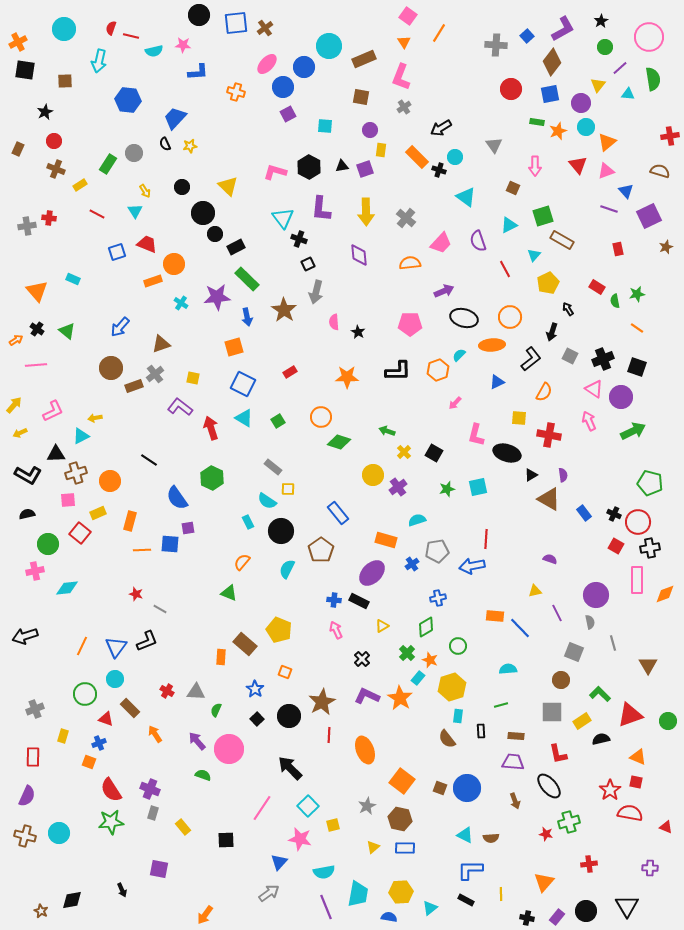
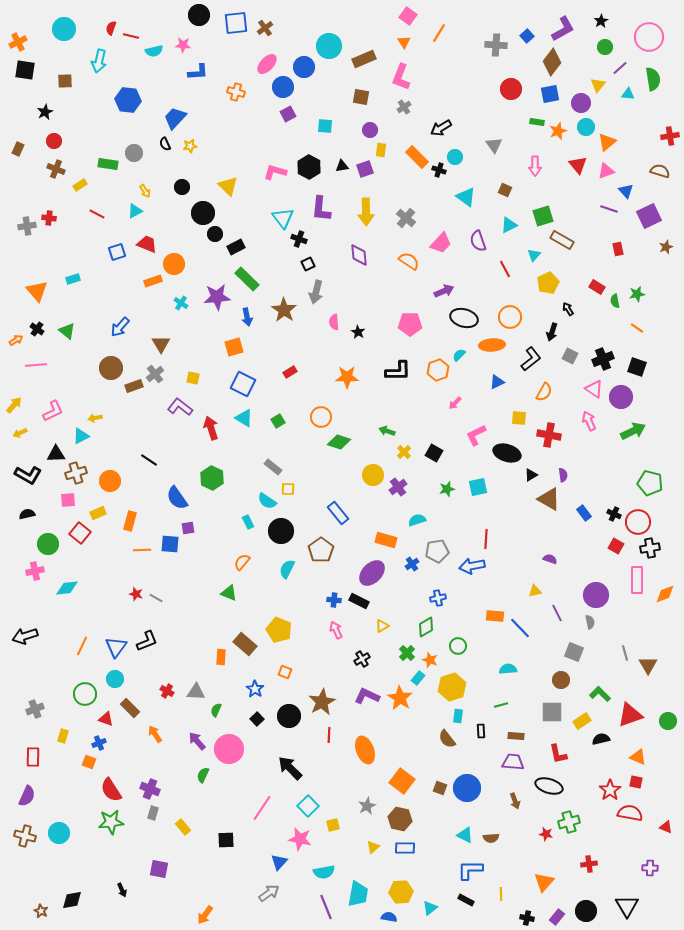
green rectangle at (108, 164): rotated 66 degrees clockwise
brown square at (513, 188): moved 8 px left, 2 px down
cyan triangle at (135, 211): rotated 35 degrees clockwise
orange semicircle at (410, 263): moved 1 px left, 2 px up; rotated 40 degrees clockwise
cyan rectangle at (73, 279): rotated 40 degrees counterclockwise
brown triangle at (161, 344): rotated 42 degrees counterclockwise
pink L-shape at (476, 435): rotated 50 degrees clockwise
gray line at (160, 609): moved 4 px left, 11 px up
gray line at (613, 643): moved 12 px right, 10 px down
black cross at (362, 659): rotated 14 degrees clockwise
green semicircle at (203, 775): rotated 84 degrees counterclockwise
black ellipse at (549, 786): rotated 32 degrees counterclockwise
